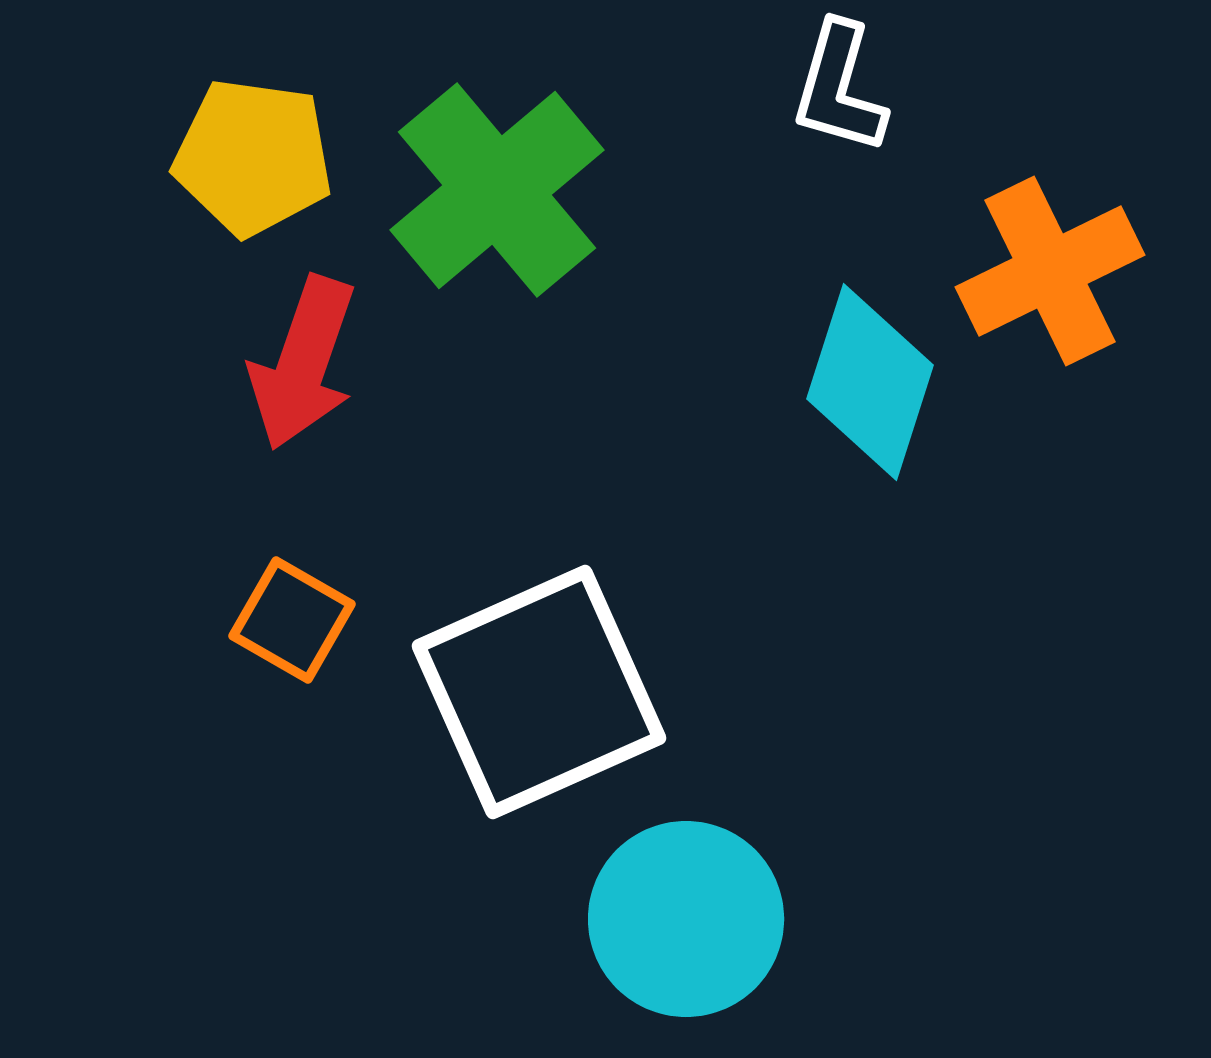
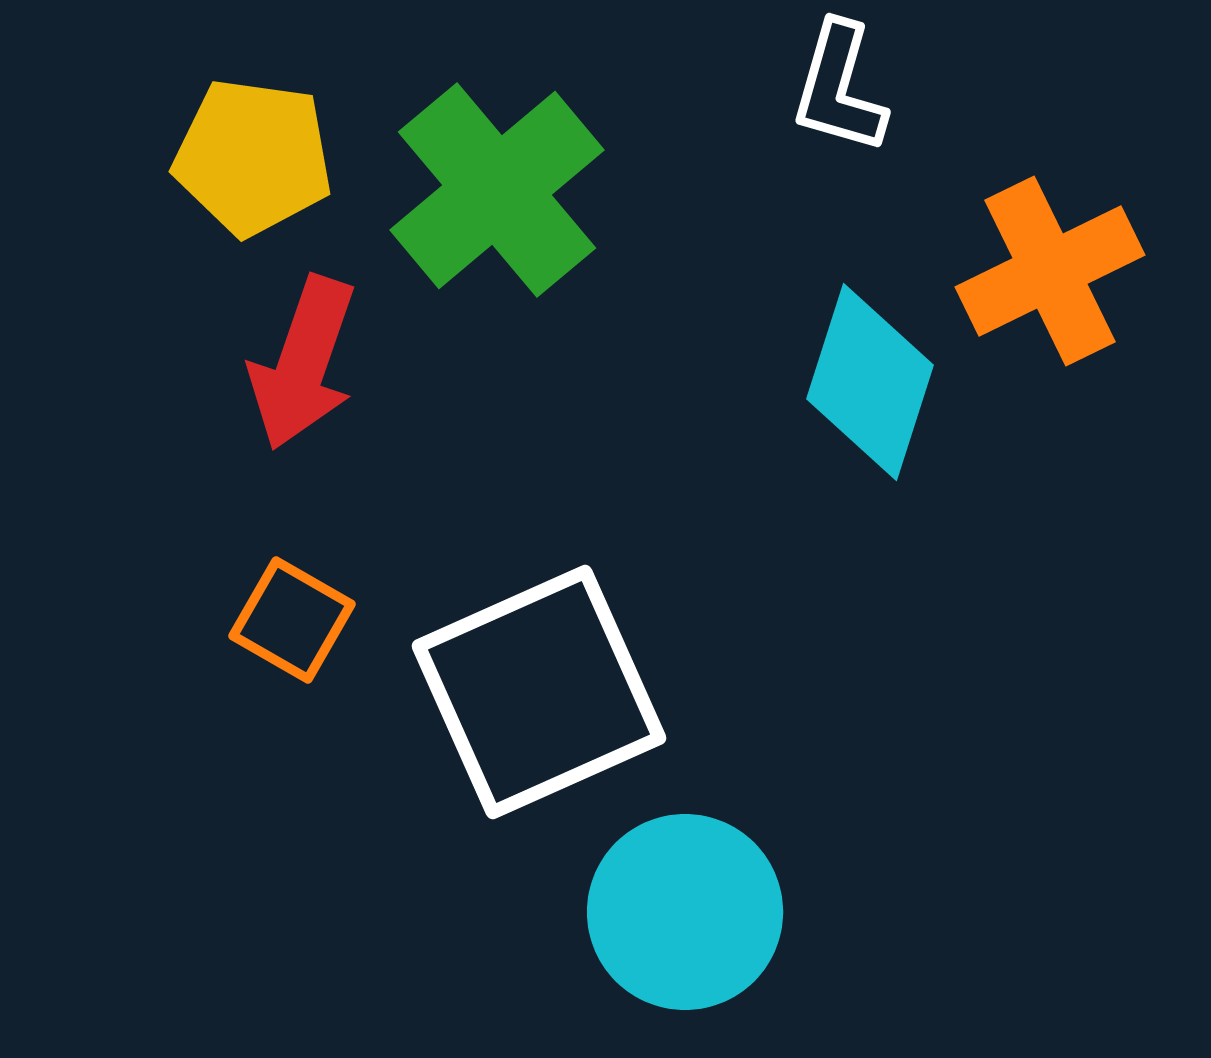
cyan circle: moved 1 px left, 7 px up
